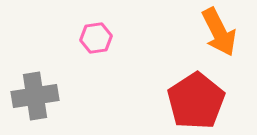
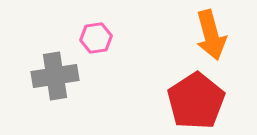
orange arrow: moved 8 px left, 3 px down; rotated 12 degrees clockwise
gray cross: moved 20 px right, 20 px up
